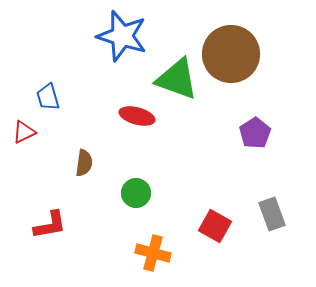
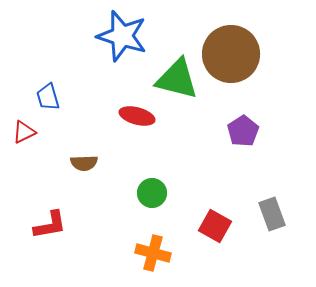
green triangle: rotated 6 degrees counterclockwise
purple pentagon: moved 12 px left, 2 px up
brown semicircle: rotated 80 degrees clockwise
green circle: moved 16 px right
